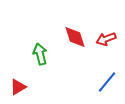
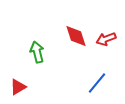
red diamond: moved 1 px right, 1 px up
green arrow: moved 3 px left, 2 px up
blue line: moved 10 px left, 1 px down
